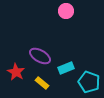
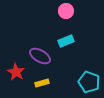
cyan rectangle: moved 27 px up
yellow rectangle: rotated 56 degrees counterclockwise
